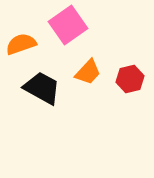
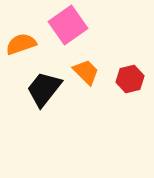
orange trapezoid: moved 2 px left; rotated 88 degrees counterclockwise
black trapezoid: moved 2 px right, 1 px down; rotated 81 degrees counterclockwise
